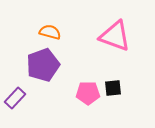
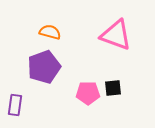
pink triangle: moved 1 px right, 1 px up
purple pentagon: moved 1 px right, 2 px down
purple rectangle: moved 7 px down; rotated 35 degrees counterclockwise
